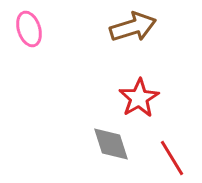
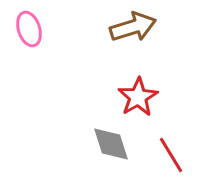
red star: moved 1 px left, 1 px up
red line: moved 1 px left, 3 px up
